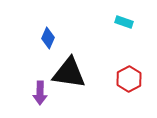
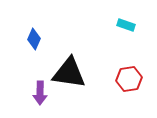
cyan rectangle: moved 2 px right, 3 px down
blue diamond: moved 14 px left, 1 px down
red hexagon: rotated 20 degrees clockwise
